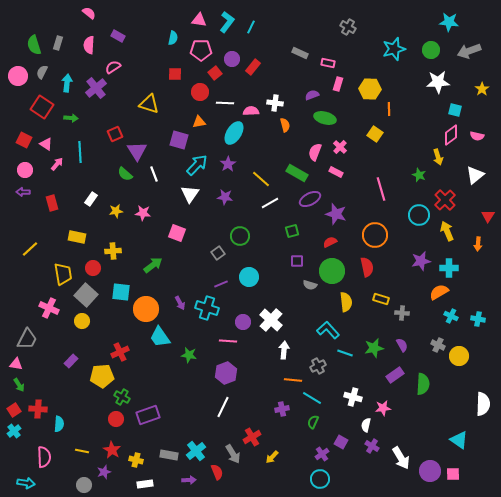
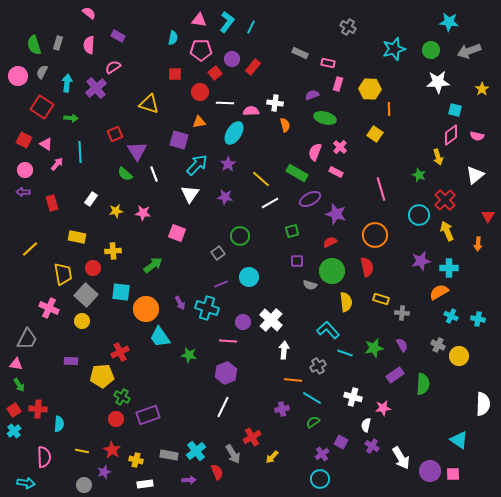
purple rectangle at (71, 361): rotated 48 degrees clockwise
green semicircle at (313, 422): rotated 32 degrees clockwise
